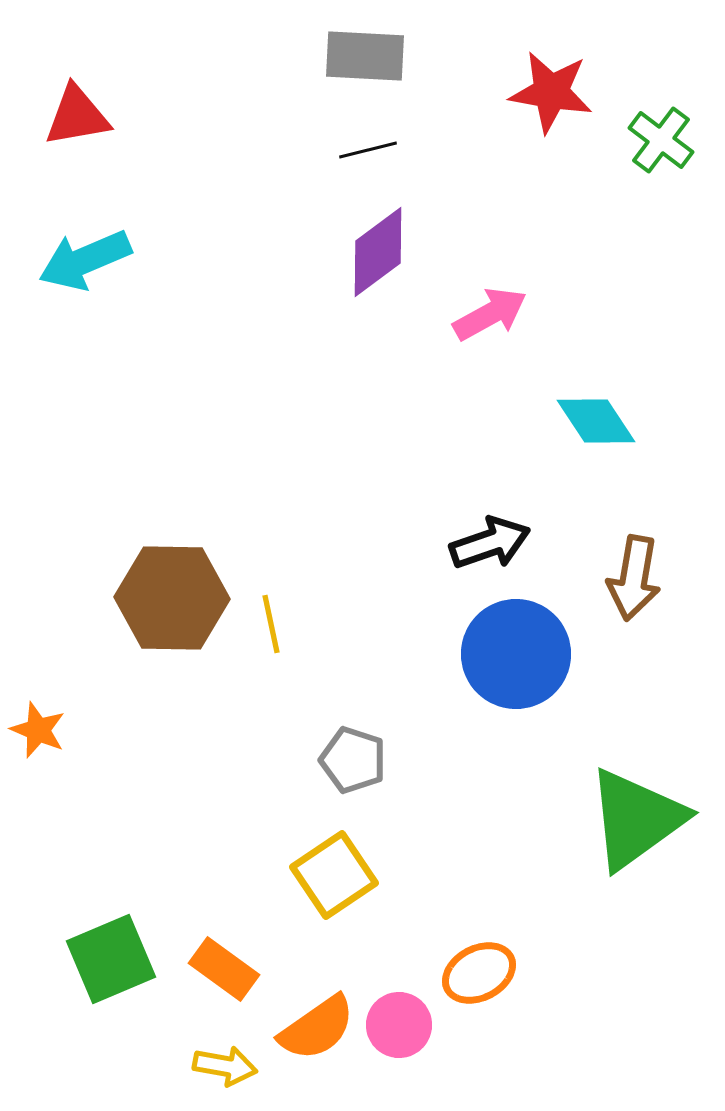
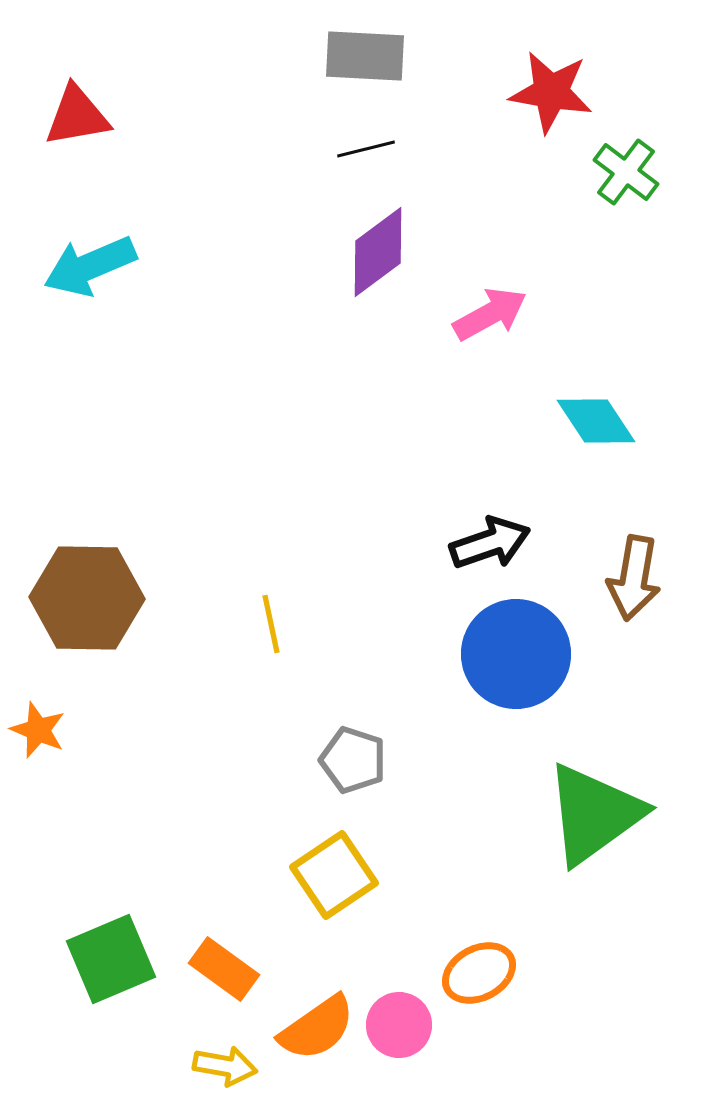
green cross: moved 35 px left, 32 px down
black line: moved 2 px left, 1 px up
cyan arrow: moved 5 px right, 6 px down
brown hexagon: moved 85 px left
green triangle: moved 42 px left, 5 px up
